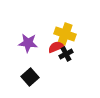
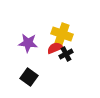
yellow cross: moved 3 px left
red semicircle: moved 1 px left, 1 px down
black square: moved 1 px left; rotated 12 degrees counterclockwise
